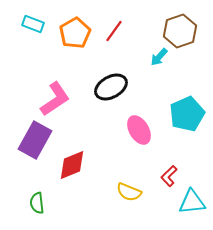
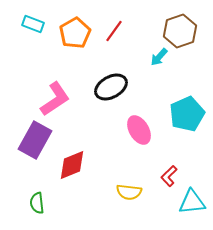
yellow semicircle: rotated 15 degrees counterclockwise
